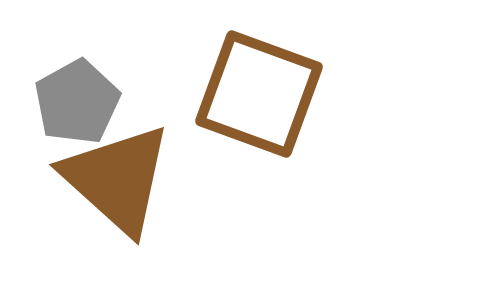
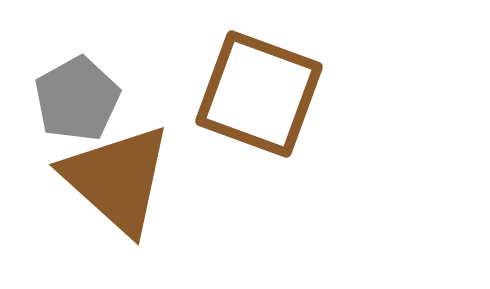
gray pentagon: moved 3 px up
